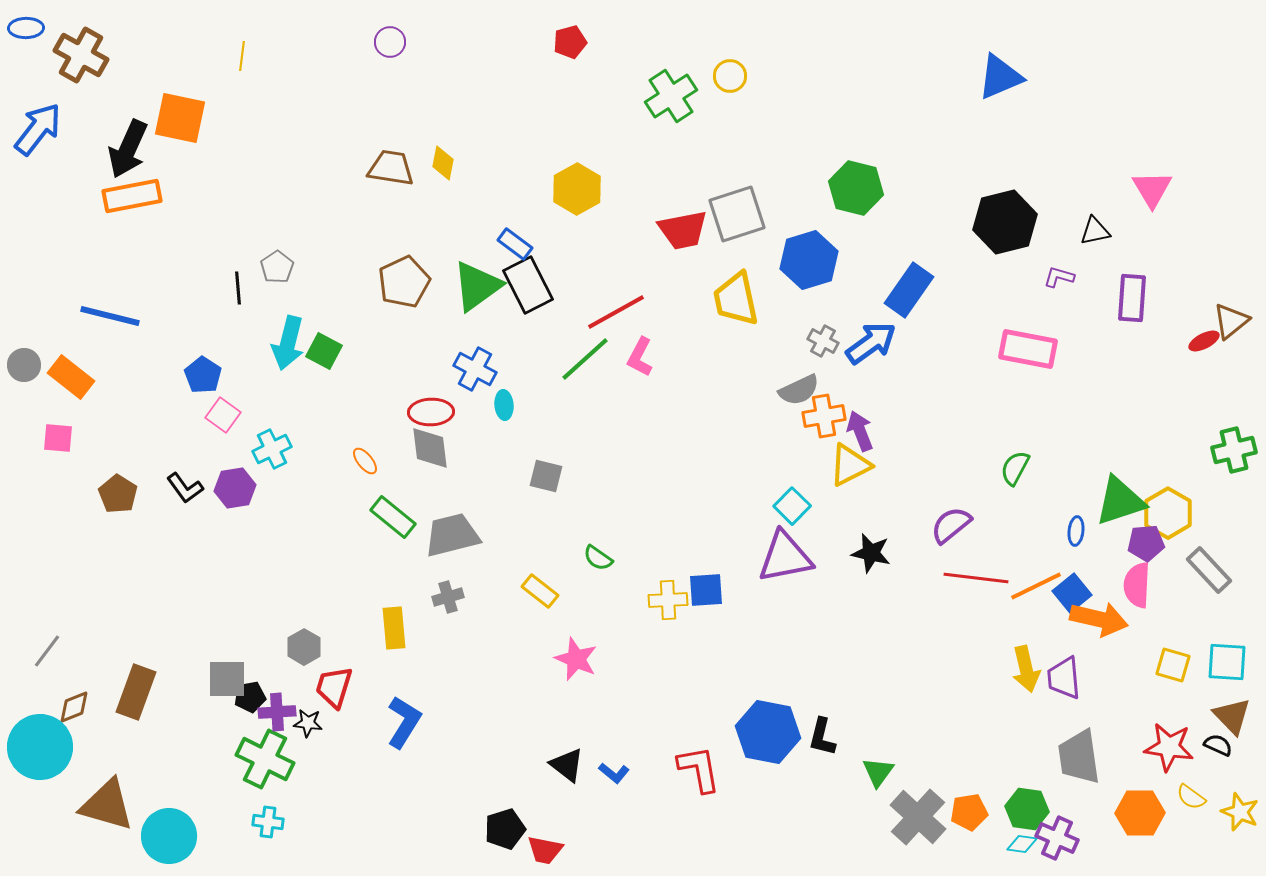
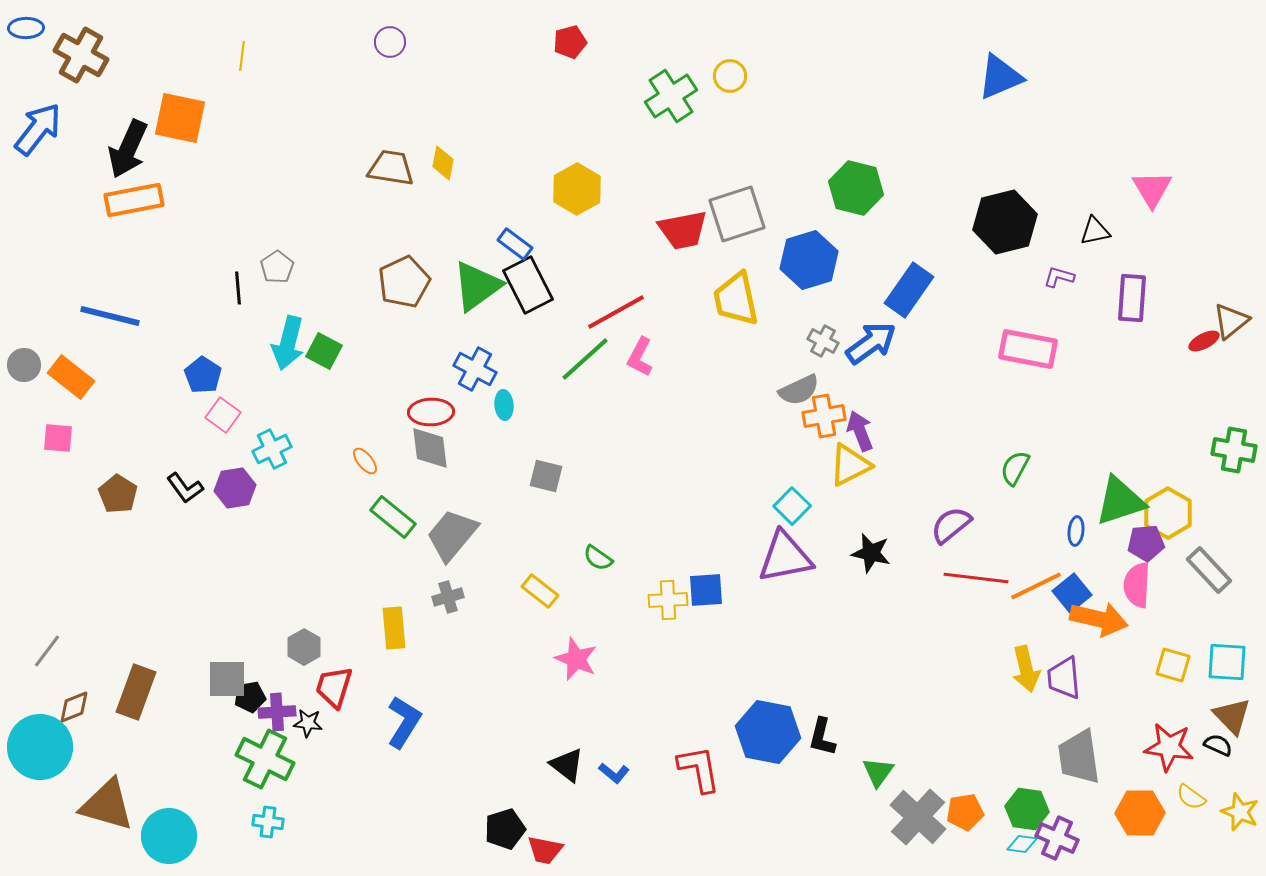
orange rectangle at (132, 196): moved 2 px right, 4 px down
green cross at (1234, 450): rotated 24 degrees clockwise
gray trapezoid at (452, 535): rotated 36 degrees counterclockwise
orange pentagon at (969, 812): moved 4 px left
